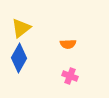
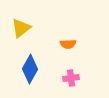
blue diamond: moved 11 px right, 11 px down
pink cross: moved 1 px right, 2 px down; rotated 28 degrees counterclockwise
